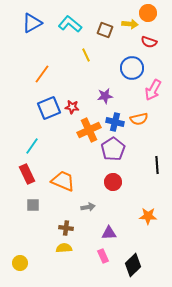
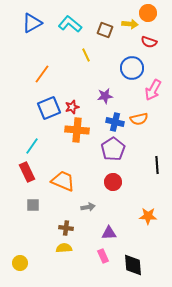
red star: rotated 24 degrees counterclockwise
orange cross: moved 12 px left; rotated 30 degrees clockwise
red rectangle: moved 2 px up
black diamond: rotated 50 degrees counterclockwise
